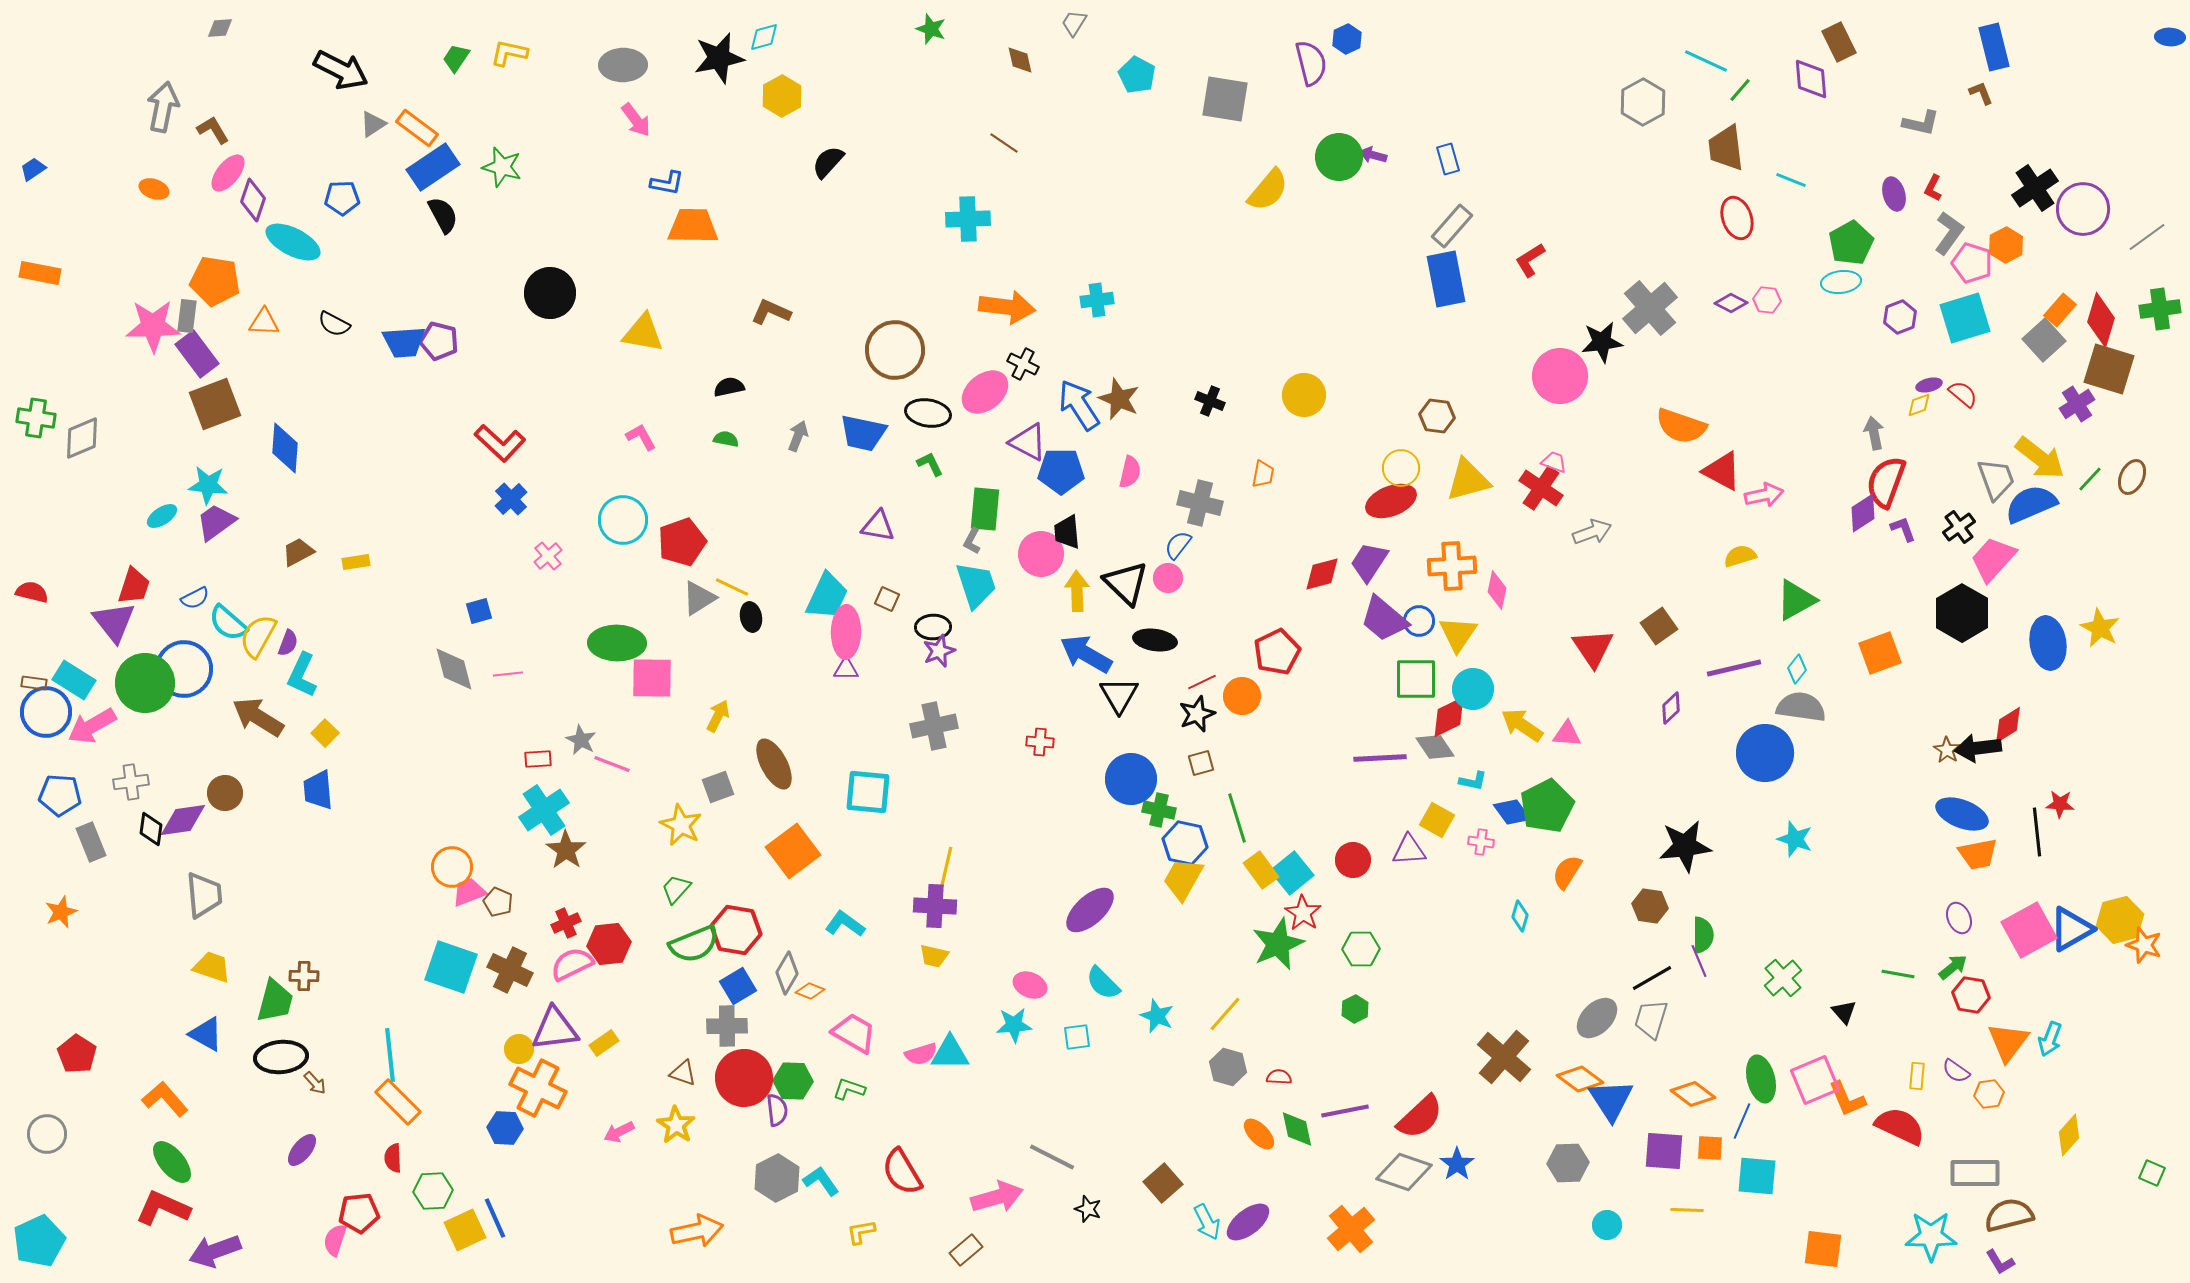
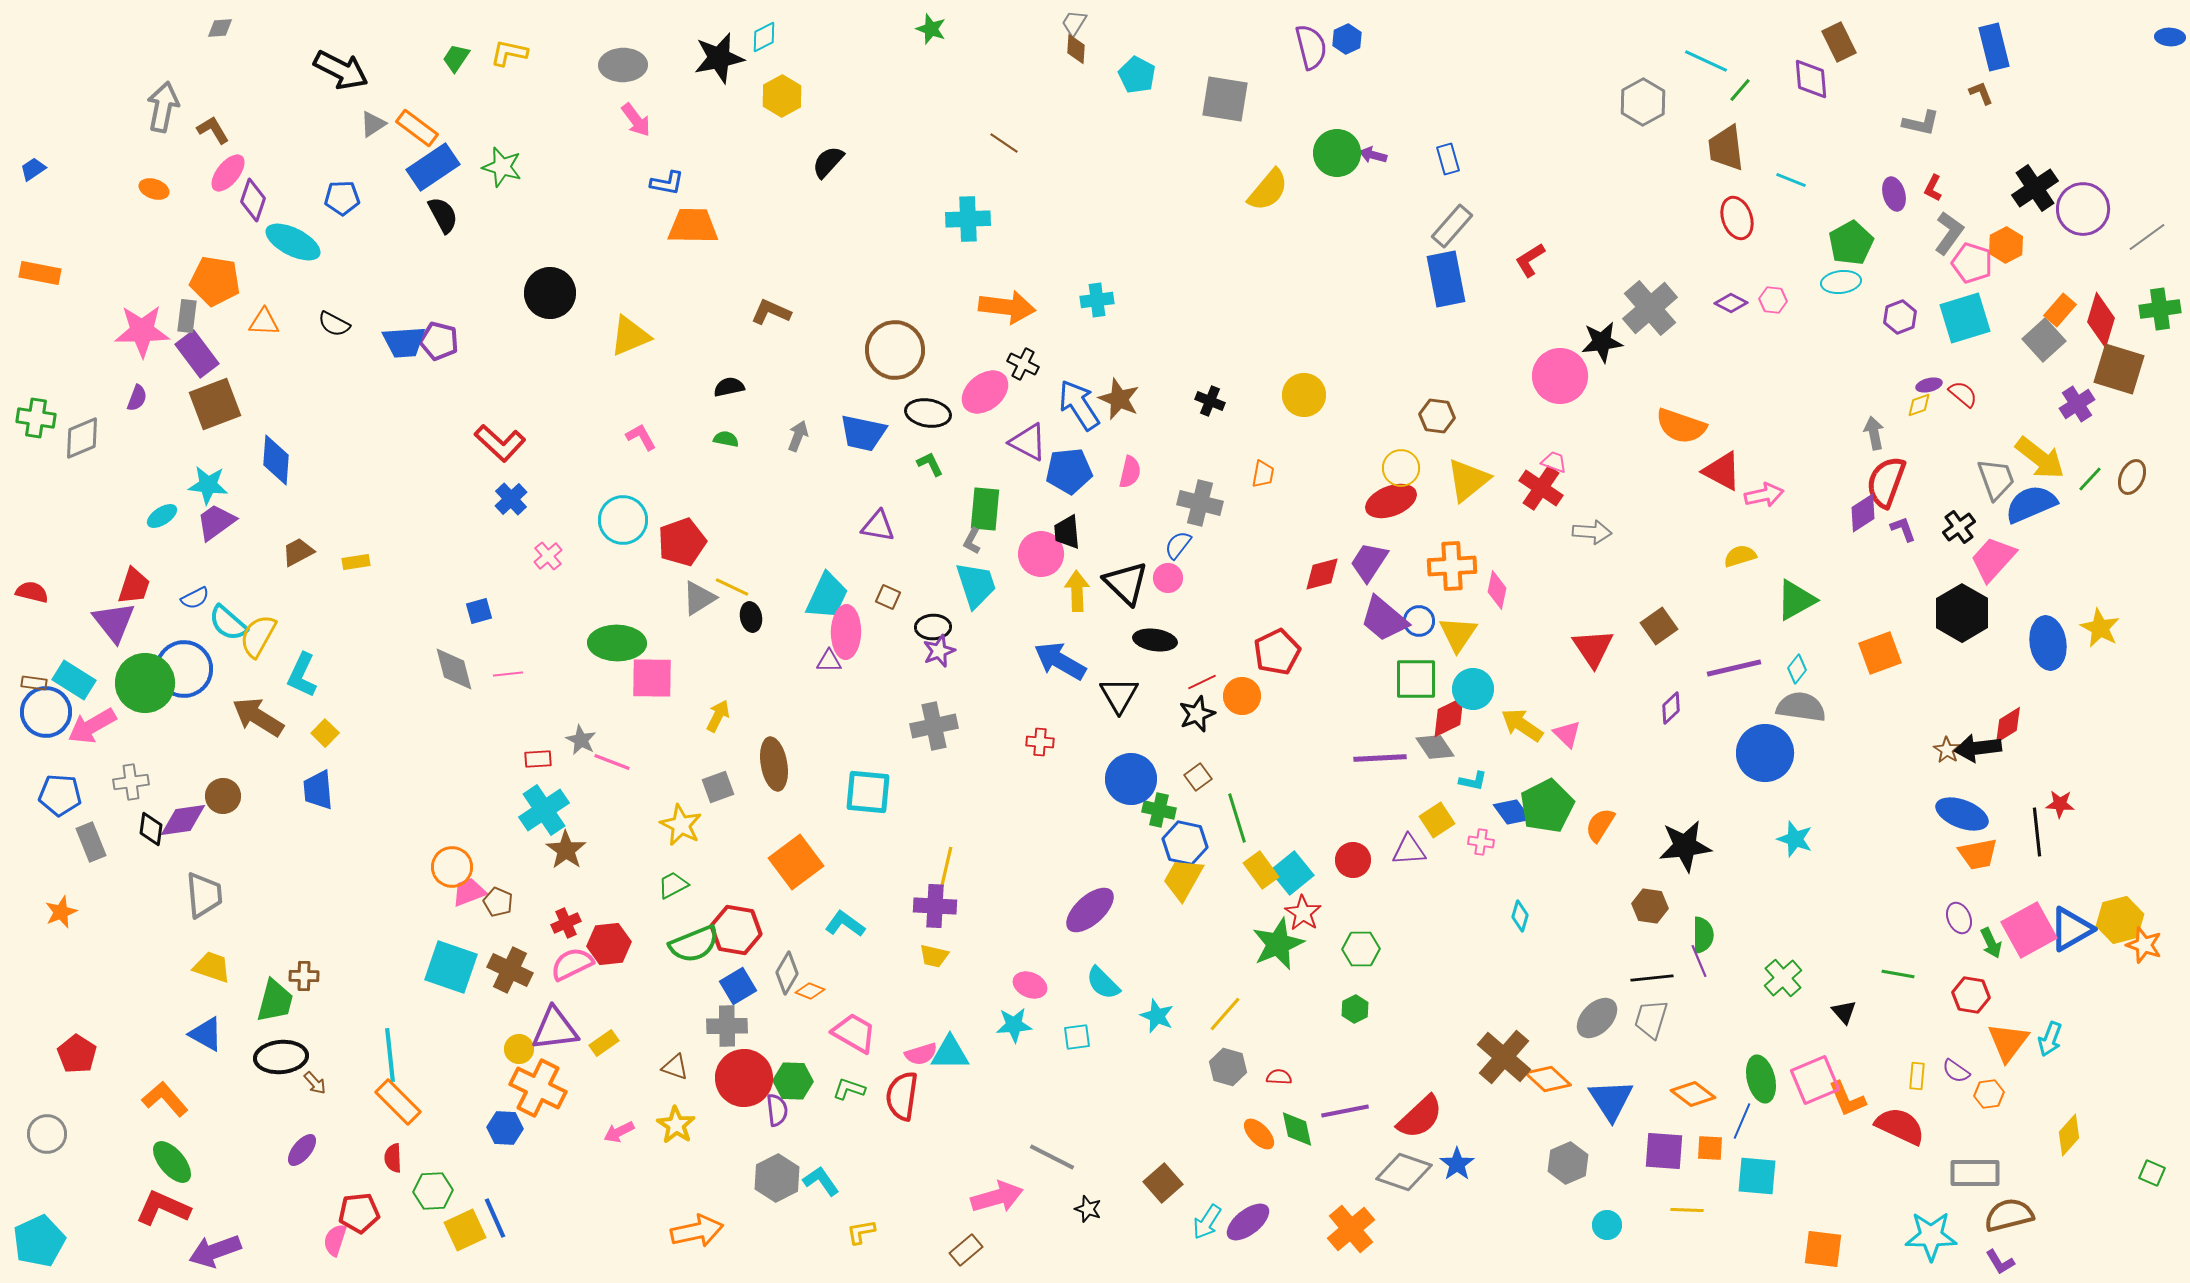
cyan diamond at (764, 37): rotated 12 degrees counterclockwise
brown diamond at (1020, 60): moved 56 px right, 11 px up; rotated 16 degrees clockwise
purple semicircle at (1311, 63): moved 16 px up
green circle at (1339, 157): moved 2 px left, 4 px up
pink hexagon at (1767, 300): moved 6 px right
pink star at (153, 326): moved 11 px left, 5 px down
yellow triangle at (643, 333): moved 13 px left, 3 px down; rotated 33 degrees counterclockwise
brown square at (2109, 369): moved 10 px right
blue diamond at (285, 448): moved 9 px left, 12 px down
blue pentagon at (1061, 471): moved 8 px right; rotated 6 degrees counterclockwise
yellow triangle at (1468, 480): rotated 24 degrees counterclockwise
gray arrow at (1592, 532): rotated 24 degrees clockwise
brown square at (887, 599): moved 1 px right, 2 px up
purple semicircle at (288, 643): moved 151 px left, 245 px up
blue arrow at (1086, 654): moved 26 px left, 7 px down
purple triangle at (846, 669): moved 17 px left, 8 px up
pink triangle at (1567, 734): rotated 40 degrees clockwise
brown square at (1201, 763): moved 3 px left, 14 px down; rotated 20 degrees counterclockwise
pink line at (612, 764): moved 2 px up
brown ellipse at (774, 764): rotated 18 degrees clockwise
brown circle at (225, 793): moved 2 px left, 3 px down
yellow square at (1437, 820): rotated 28 degrees clockwise
orange square at (793, 851): moved 3 px right, 11 px down
orange semicircle at (1567, 872): moved 33 px right, 47 px up
green trapezoid at (676, 889): moved 3 px left, 4 px up; rotated 20 degrees clockwise
green arrow at (1953, 967): moved 38 px right, 24 px up; rotated 104 degrees clockwise
black line at (1652, 978): rotated 24 degrees clockwise
brown triangle at (683, 1073): moved 8 px left, 6 px up
orange diamond at (1580, 1079): moved 32 px left; rotated 6 degrees clockwise
gray hexagon at (1568, 1163): rotated 21 degrees counterclockwise
red semicircle at (902, 1172): moved 76 px up; rotated 39 degrees clockwise
cyan arrow at (1207, 1222): rotated 60 degrees clockwise
